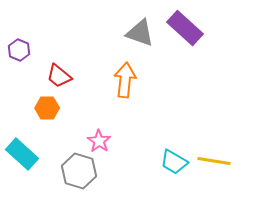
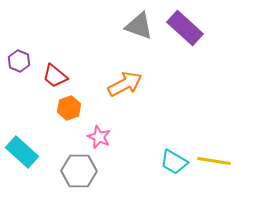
gray triangle: moved 1 px left, 7 px up
purple hexagon: moved 11 px down
red trapezoid: moved 4 px left
orange arrow: moved 4 px down; rotated 56 degrees clockwise
orange hexagon: moved 22 px right; rotated 20 degrees counterclockwise
pink star: moved 4 px up; rotated 10 degrees counterclockwise
cyan rectangle: moved 2 px up
gray hexagon: rotated 16 degrees counterclockwise
